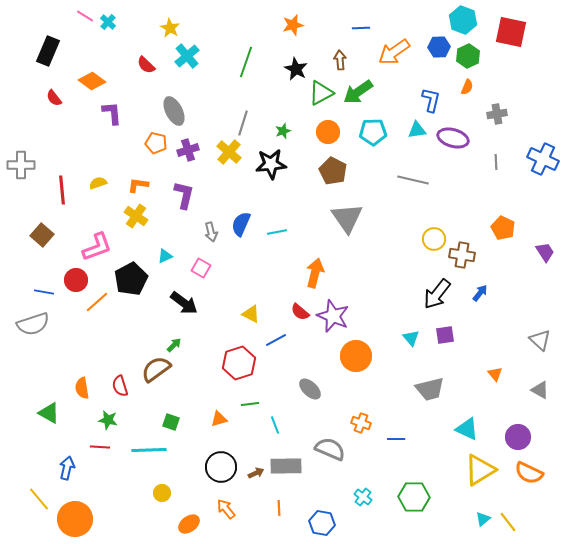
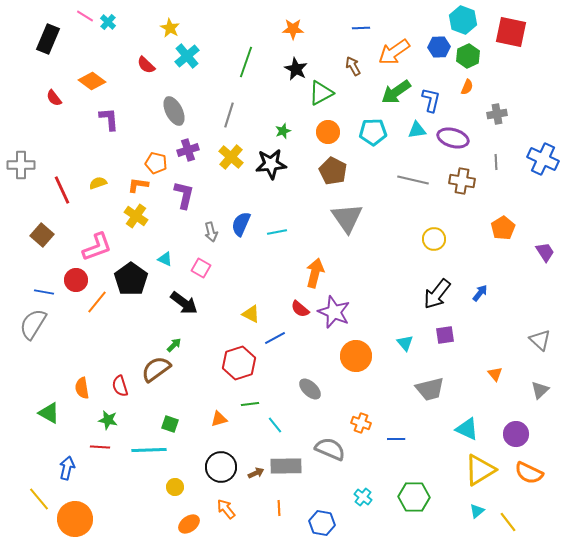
orange star at (293, 25): moved 4 px down; rotated 15 degrees clockwise
black rectangle at (48, 51): moved 12 px up
brown arrow at (340, 60): moved 13 px right, 6 px down; rotated 24 degrees counterclockwise
green arrow at (358, 92): moved 38 px right
purple L-shape at (112, 113): moved 3 px left, 6 px down
gray line at (243, 123): moved 14 px left, 8 px up
orange pentagon at (156, 143): moved 20 px down
yellow cross at (229, 152): moved 2 px right, 5 px down
red line at (62, 190): rotated 20 degrees counterclockwise
orange pentagon at (503, 228): rotated 15 degrees clockwise
brown cross at (462, 255): moved 74 px up
cyan triangle at (165, 256): moved 3 px down; rotated 49 degrees clockwise
black pentagon at (131, 279): rotated 8 degrees counterclockwise
orange line at (97, 302): rotated 10 degrees counterclockwise
red semicircle at (300, 312): moved 3 px up
purple star at (333, 316): moved 1 px right, 4 px up
gray semicircle at (33, 324): rotated 140 degrees clockwise
cyan triangle at (411, 338): moved 6 px left, 5 px down
blue line at (276, 340): moved 1 px left, 2 px up
gray triangle at (540, 390): rotated 48 degrees clockwise
green square at (171, 422): moved 1 px left, 2 px down
cyan line at (275, 425): rotated 18 degrees counterclockwise
purple circle at (518, 437): moved 2 px left, 3 px up
yellow circle at (162, 493): moved 13 px right, 6 px up
cyan triangle at (483, 519): moved 6 px left, 8 px up
